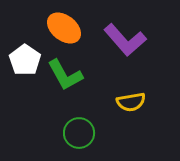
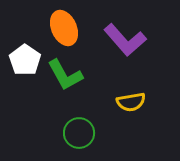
orange ellipse: rotated 28 degrees clockwise
